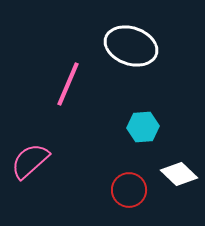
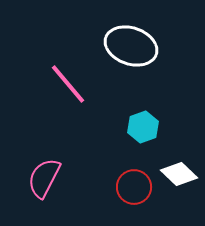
pink line: rotated 63 degrees counterclockwise
cyan hexagon: rotated 16 degrees counterclockwise
pink semicircle: moved 14 px right, 17 px down; rotated 21 degrees counterclockwise
red circle: moved 5 px right, 3 px up
